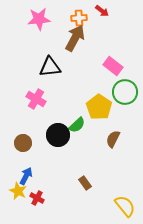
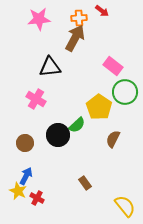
brown circle: moved 2 px right
